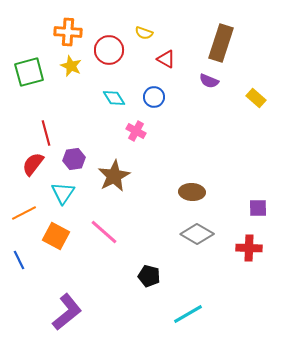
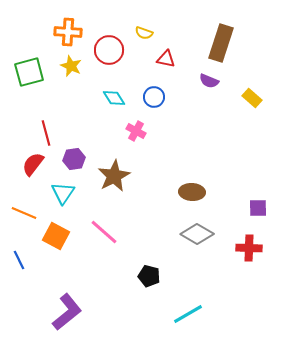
red triangle: rotated 18 degrees counterclockwise
yellow rectangle: moved 4 px left
orange line: rotated 50 degrees clockwise
